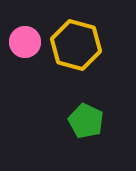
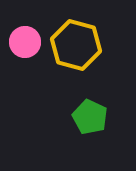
green pentagon: moved 4 px right, 4 px up
